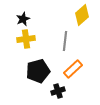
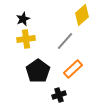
gray line: rotated 36 degrees clockwise
black pentagon: rotated 20 degrees counterclockwise
black cross: moved 1 px right, 4 px down
